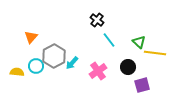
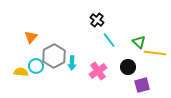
cyan arrow: rotated 40 degrees counterclockwise
yellow semicircle: moved 4 px right
